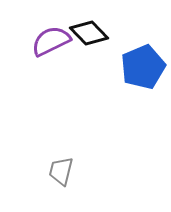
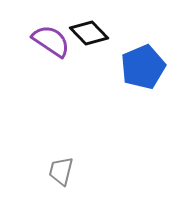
purple semicircle: rotated 60 degrees clockwise
